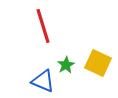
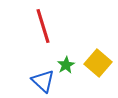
yellow square: rotated 16 degrees clockwise
blue triangle: rotated 20 degrees clockwise
